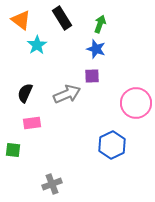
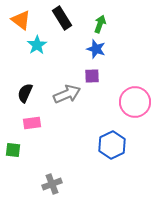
pink circle: moved 1 px left, 1 px up
